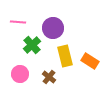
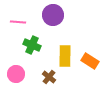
purple circle: moved 13 px up
green cross: rotated 24 degrees counterclockwise
yellow rectangle: rotated 15 degrees clockwise
pink circle: moved 4 px left
